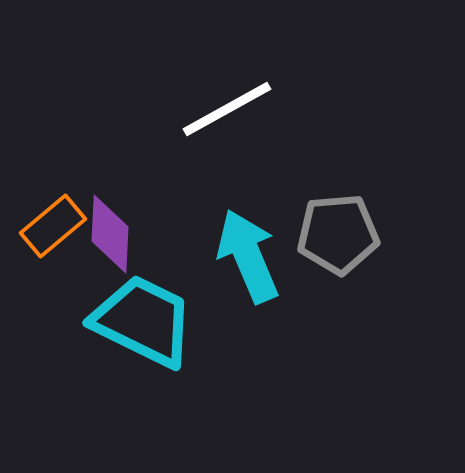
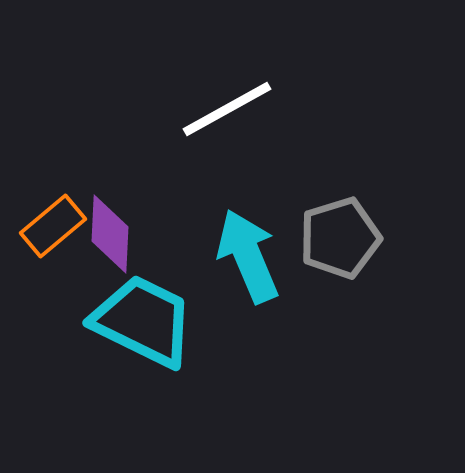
gray pentagon: moved 2 px right, 4 px down; rotated 12 degrees counterclockwise
